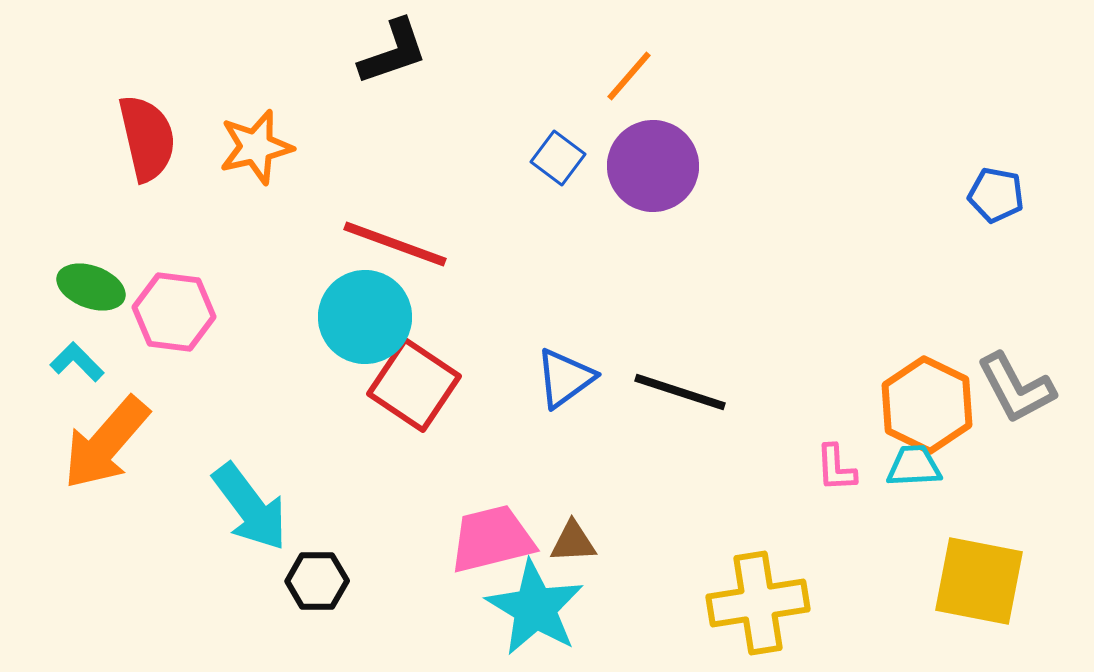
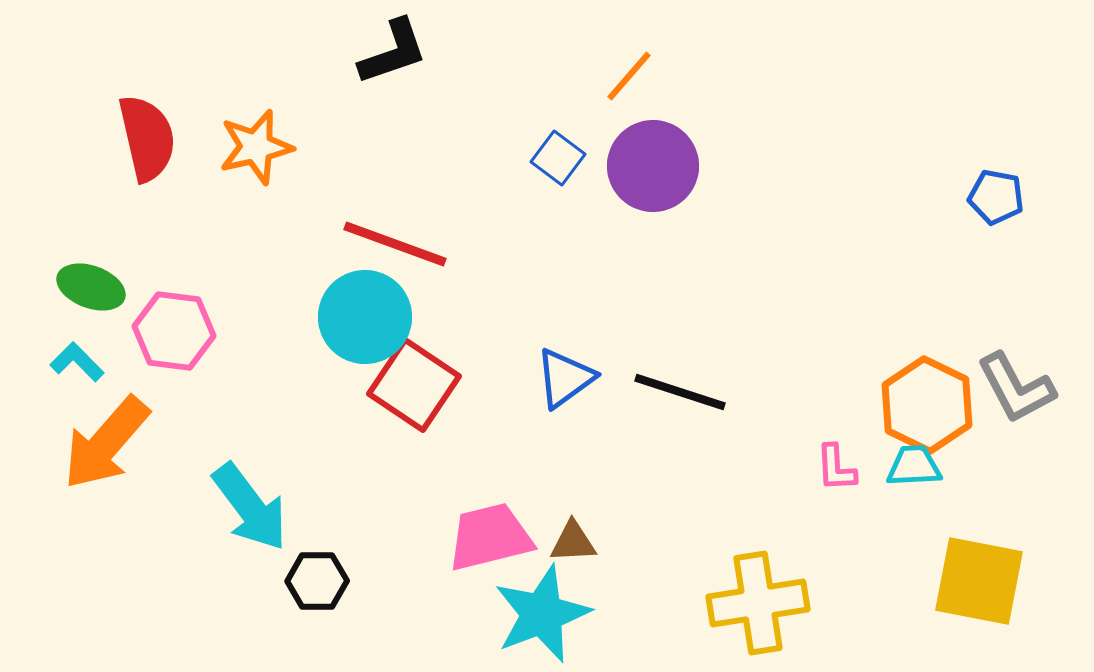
blue pentagon: moved 2 px down
pink hexagon: moved 19 px down
pink trapezoid: moved 2 px left, 2 px up
cyan star: moved 7 px right, 6 px down; rotated 20 degrees clockwise
